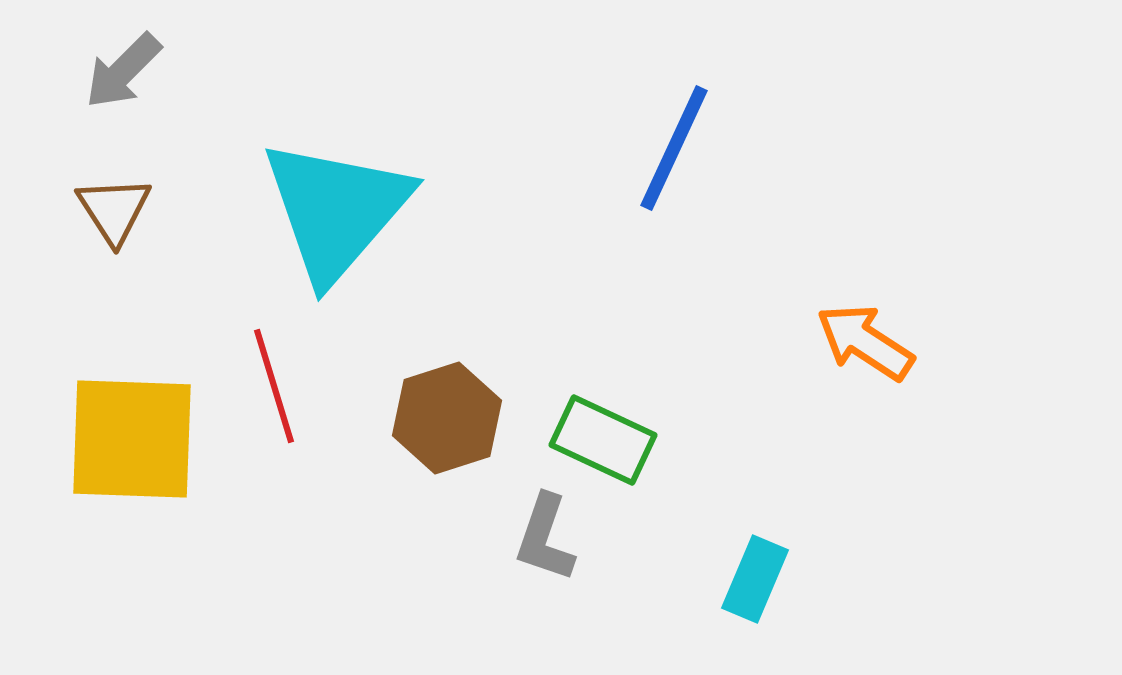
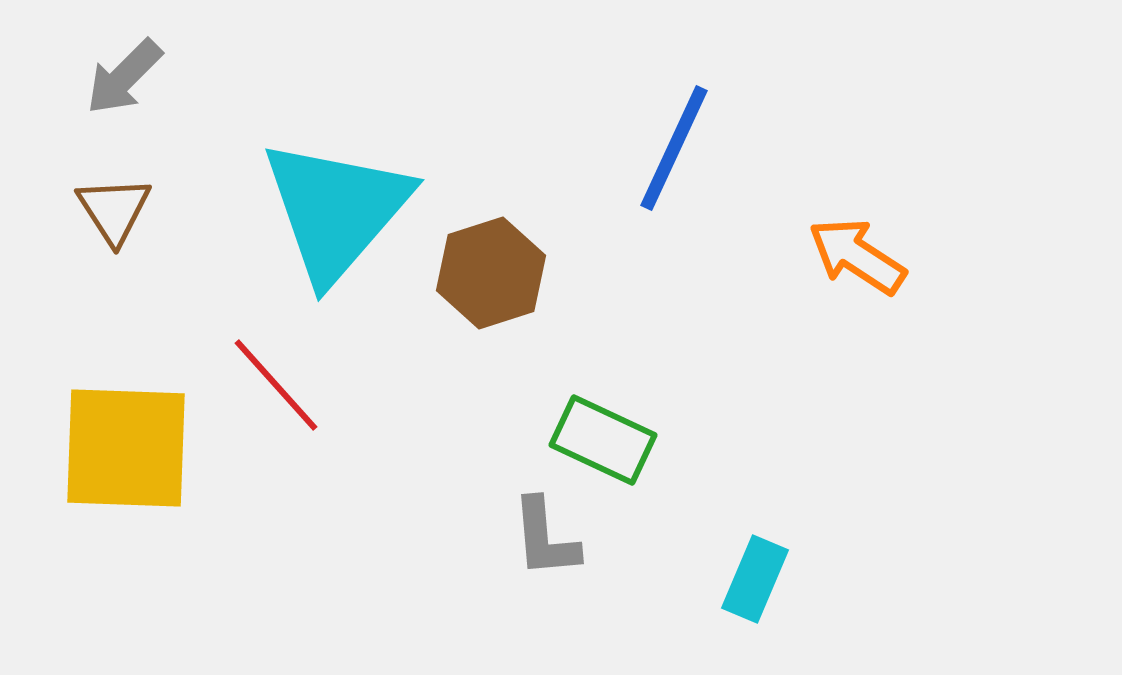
gray arrow: moved 1 px right, 6 px down
orange arrow: moved 8 px left, 86 px up
red line: moved 2 px right, 1 px up; rotated 25 degrees counterclockwise
brown hexagon: moved 44 px right, 145 px up
yellow square: moved 6 px left, 9 px down
gray L-shape: rotated 24 degrees counterclockwise
